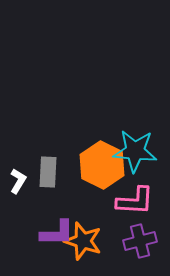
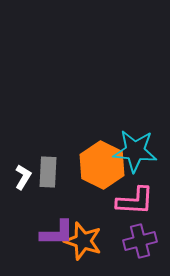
white L-shape: moved 5 px right, 4 px up
